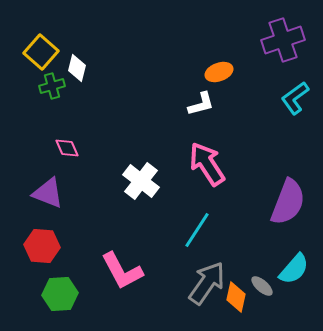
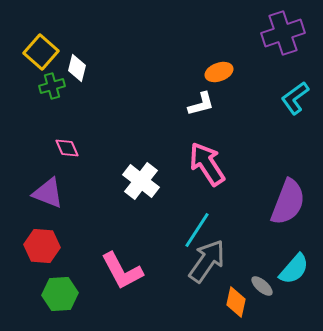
purple cross: moved 7 px up
gray arrow: moved 22 px up
orange diamond: moved 5 px down
